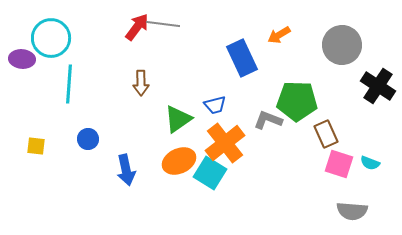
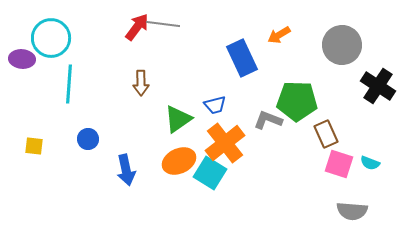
yellow square: moved 2 px left
